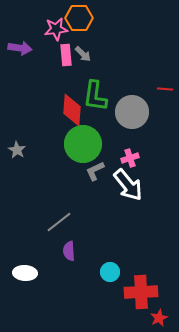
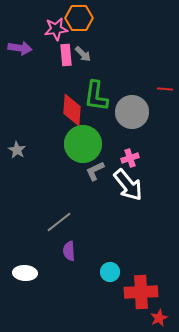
green L-shape: moved 1 px right
